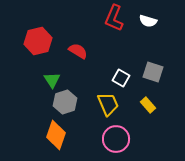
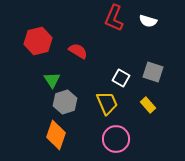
yellow trapezoid: moved 1 px left, 1 px up
